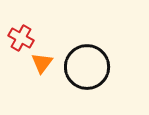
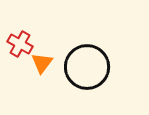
red cross: moved 1 px left, 6 px down
